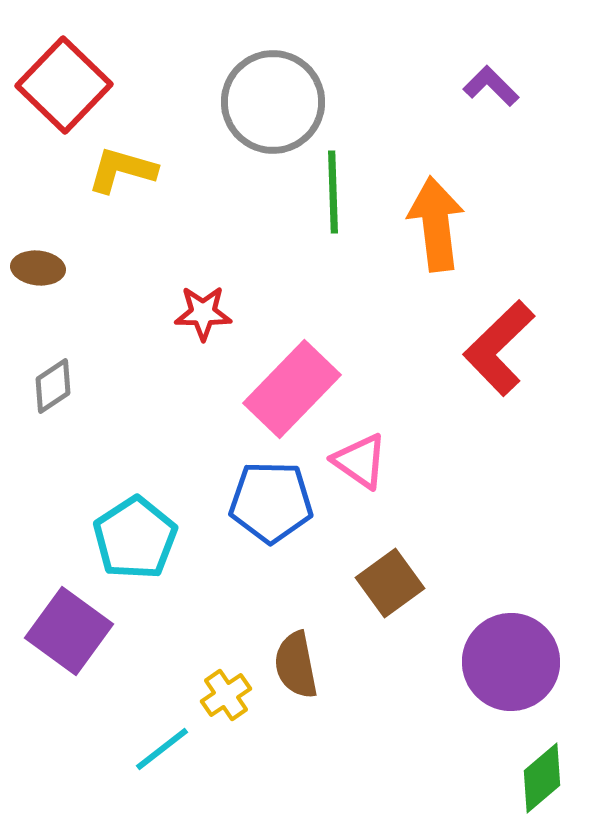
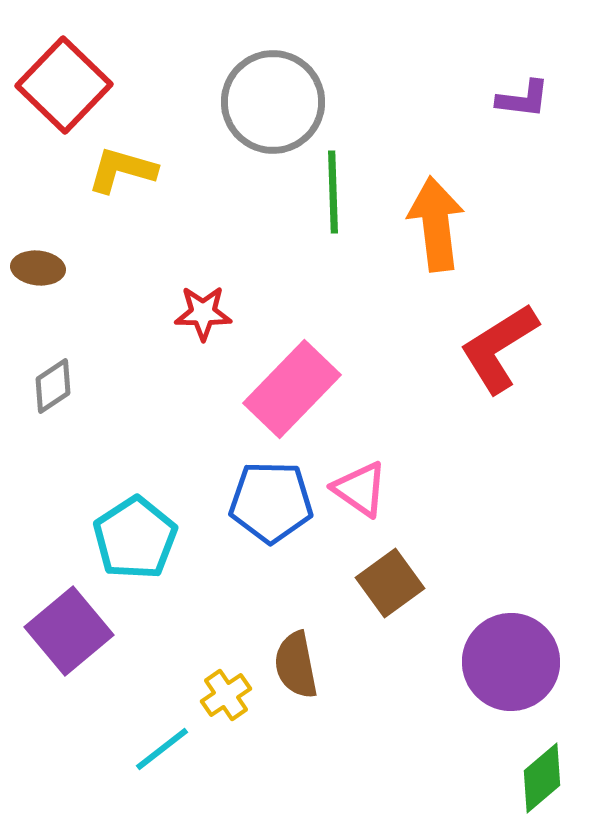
purple L-shape: moved 32 px right, 13 px down; rotated 142 degrees clockwise
red L-shape: rotated 12 degrees clockwise
pink triangle: moved 28 px down
purple square: rotated 14 degrees clockwise
